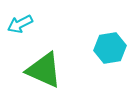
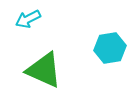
cyan arrow: moved 8 px right, 5 px up
